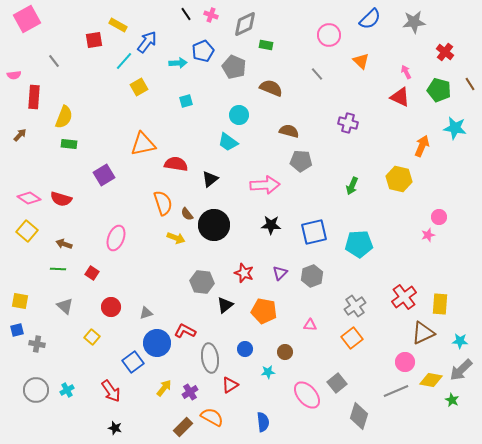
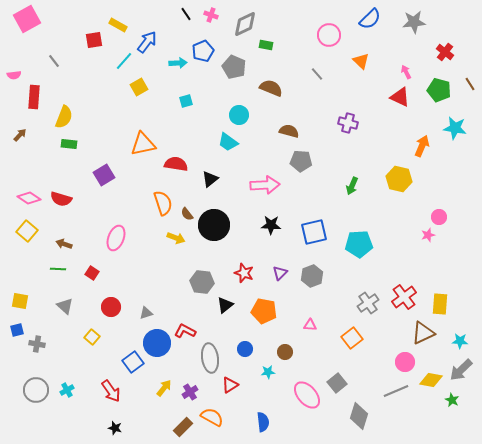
gray cross at (355, 306): moved 13 px right, 3 px up
